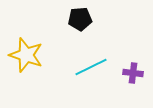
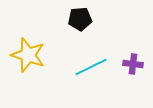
yellow star: moved 2 px right
purple cross: moved 9 px up
